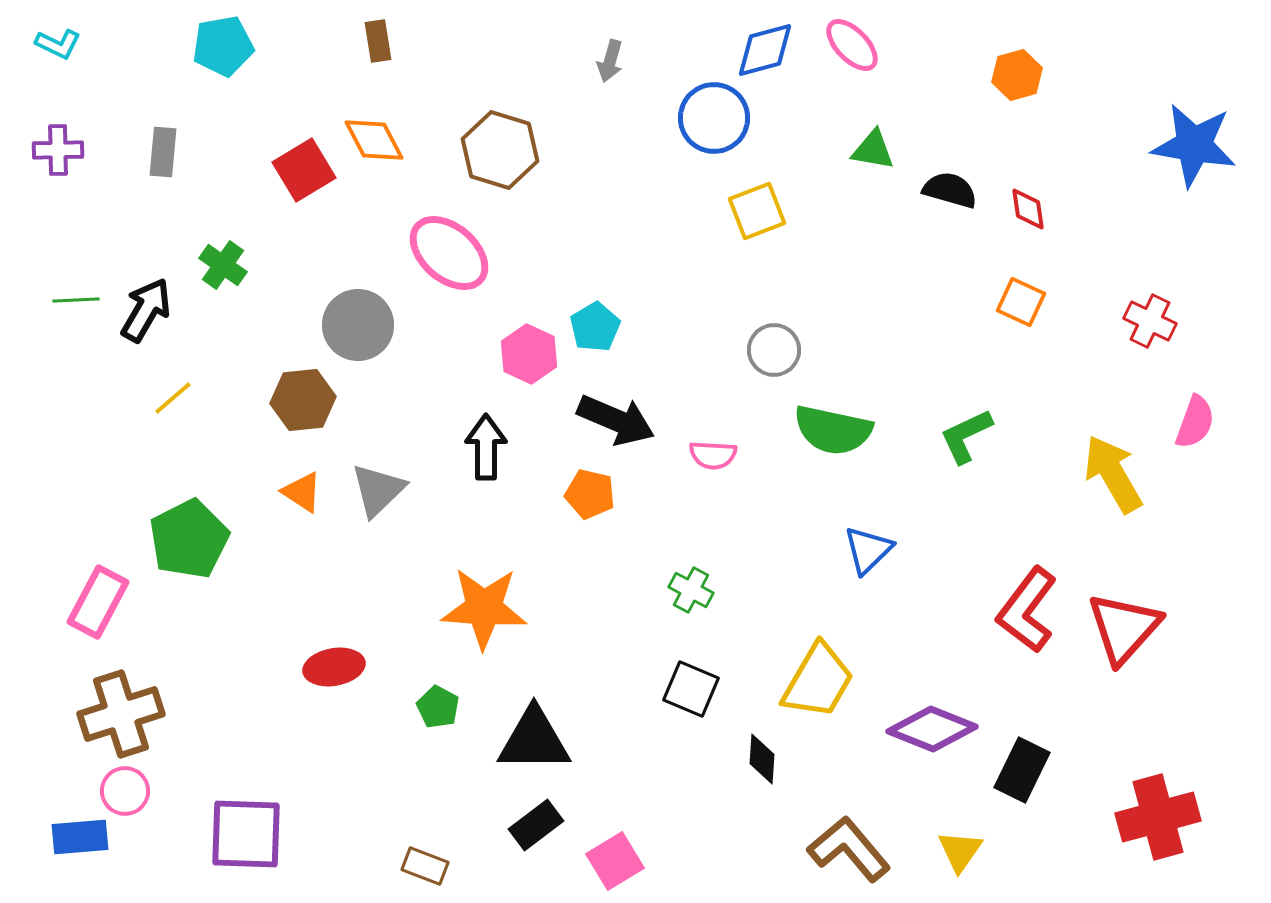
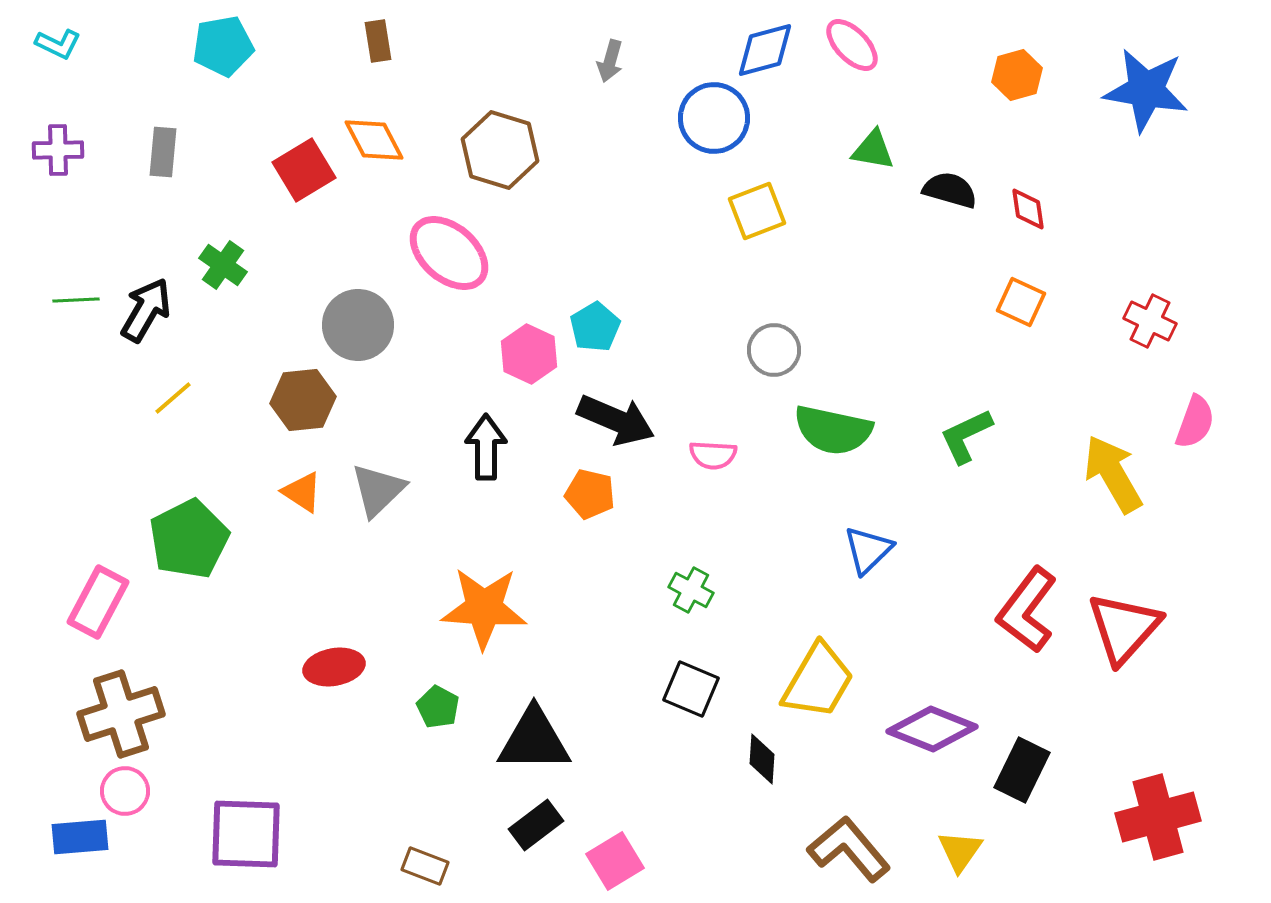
blue star at (1194, 145): moved 48 px left, 55 px up
